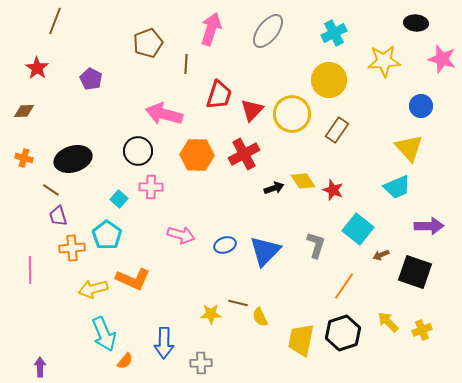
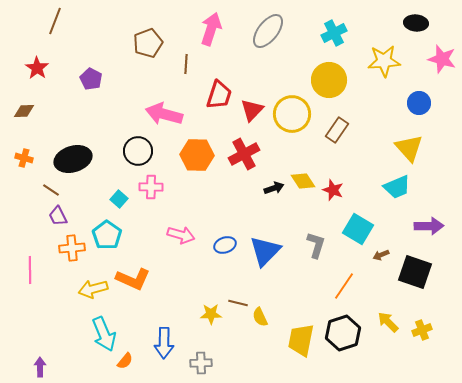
blue circle at (421, 106): moved 2 px left, 3 px up
purple trapezoid at (58, 216): rotated 10 degrees counterclockwise
cyan square at (358, 229): rotated 8 degrees counterclockwise
